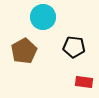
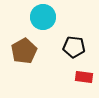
red rectangle: moved 5 px up
